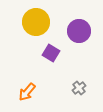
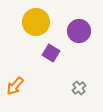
orange arrow: moved 12 px left, 6 px up
